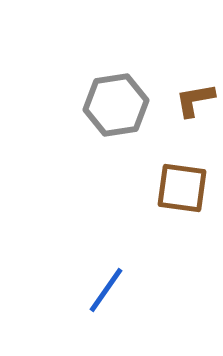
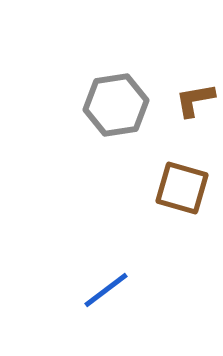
brown square: rotated 8 degrees clockwise
blue line: rotated 18 degrees clockwise
